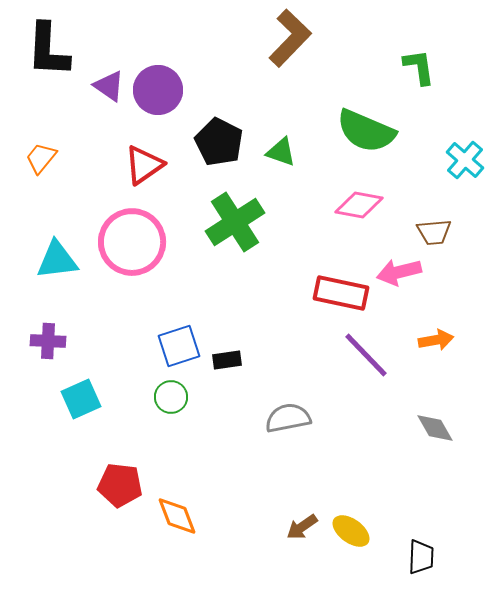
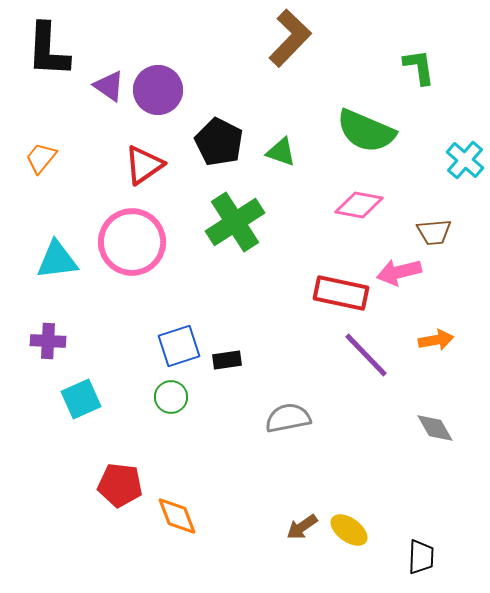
yellow ellipse: moved 2 px left, 1 px up
